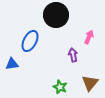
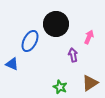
black circle: moved 9 px down
blue triangle: rotated 32 degrees clockwise
brown triangle: rotated 18 degrees clockwise
